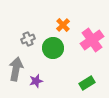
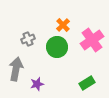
green circle: moved 4 px right, 1 px up
purple star: moved 1 px right, 3 px down
